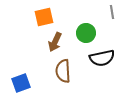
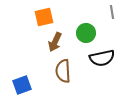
blue square: moved 1 px right, 2 px down
